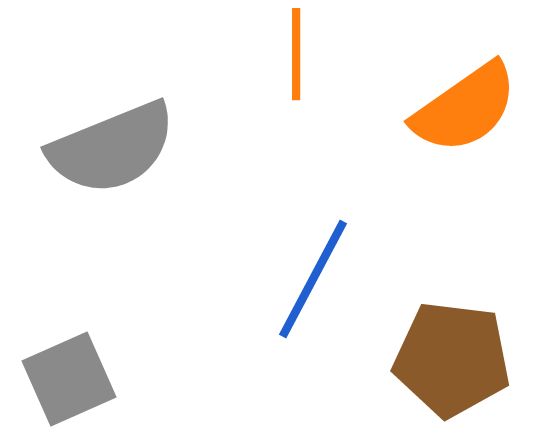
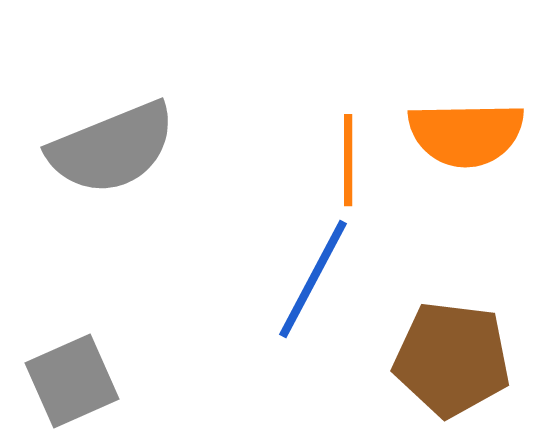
orange line: moved 52 px right, 106 px down
orange semicircle: moved 1 px right, 26 px down; rotated 34 degrees clockwise
gray square: moved 3 px right, 2 px down
